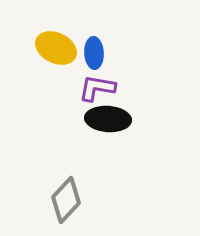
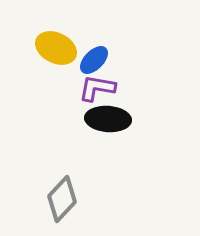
blue ellipse: moved 7 px down; rotated 48 degrees clockwise
gray diamond: moved 4 px left, 1 px up
